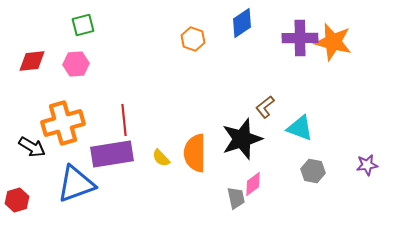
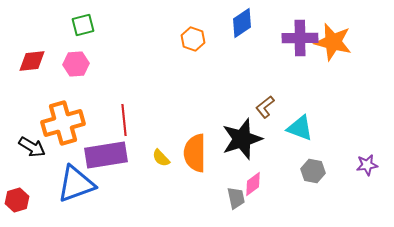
purple rectangle: moved 6 px left, 1 px down
